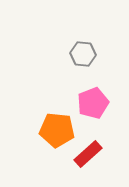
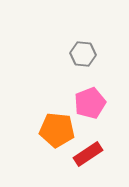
pink pentagon: moved 3 px left
red rectangle: rotated 8 degrees clockwise
